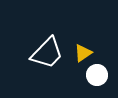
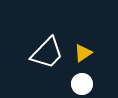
white circle: moved 15 px left, 9 px down
